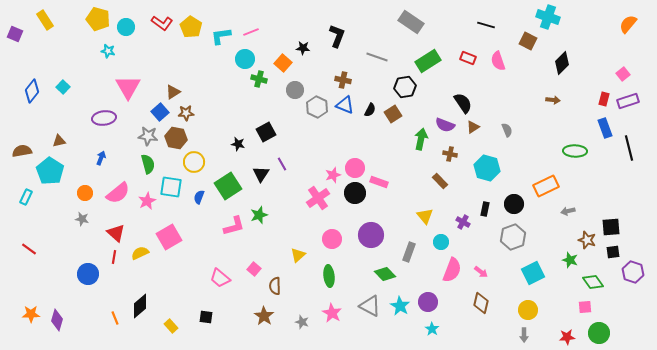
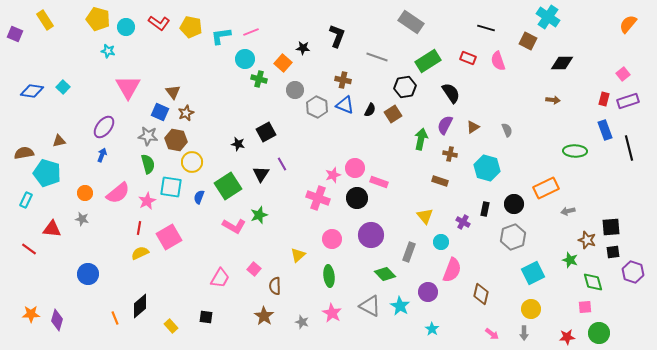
cyan cross at (548, 17): rotated 15 degrees clockwise
red L-shape at (162, 23): moved 3 px left
black line at (486, 25): moved 3 px down
yellow pentagon at (191, 27): rotated 20 degrees counterclockwise
black diamond at (562, 63): rotated 45 degrees clockwise
blue diamond at (32, 91): rotated 60 degrees clockwise
brown triangle at (173, 92): rotated 35 degrees counterclockwise
black semicircle at (463, 103): moved 12 px left, 10 px up
blue square at (160, 112): rotated 24 degrees counterclockwise
brown star at (186, 113): rotated 21 degrees counterclockwise
purple ellipse at (104, 118): moved 9 px down; rotated 45 degrees counterclockwise
purple semicircle at (445, 125): rotated 96 degrees clockwise
blue rectangle at (605, 128): moved 2 px down
brown hexagon at (176, 138): moved 2 px down
brown semicircle at (22, 151): moved 2 px right, 2 px down
blue arrow at (101, 158): moved 1 px right, 3 px up
yellow circle at (194, 162): moved 2 px left
cyan pentagon at (50, 171): moved 3 px left, 2 px down; rotated 16 degrees counterclockwise
brown rectangle at (440, 181): rotated 28 degrees counterclockwise
orange rectangle at (546, 186): moved 2 px down
black circle at (355, 193): moved 2 px right, 5 px down
cyan rectangle at (26, 197): moved 3 px down
pink cross at (318, 198): rotated 35 degrees counterclockwise
pink L-shape at (234, 226): rotated 45 degrees clockwise
red triangle at (116, 233): moved 64 px left, 4 px up; rotated 36 degrees counterclockwise
red line at (114, 257): moved 25 px right, 29 px up
pink arrow at (481, 272): moved 11 px right, 62 px down
pink trapezoid at (220, 278): rotated 100 degrees counterclockwise
green diamond at (593, 282): rotated 20 degrees clockwise
purple circle at (428, 302): moved 10 px up
brown diamond at (481, 303): moved 9 px up
yellow circle at (528, 310): moved 3 px right, 1 px up
gray arrow at (524, 335): moved 2 px up
